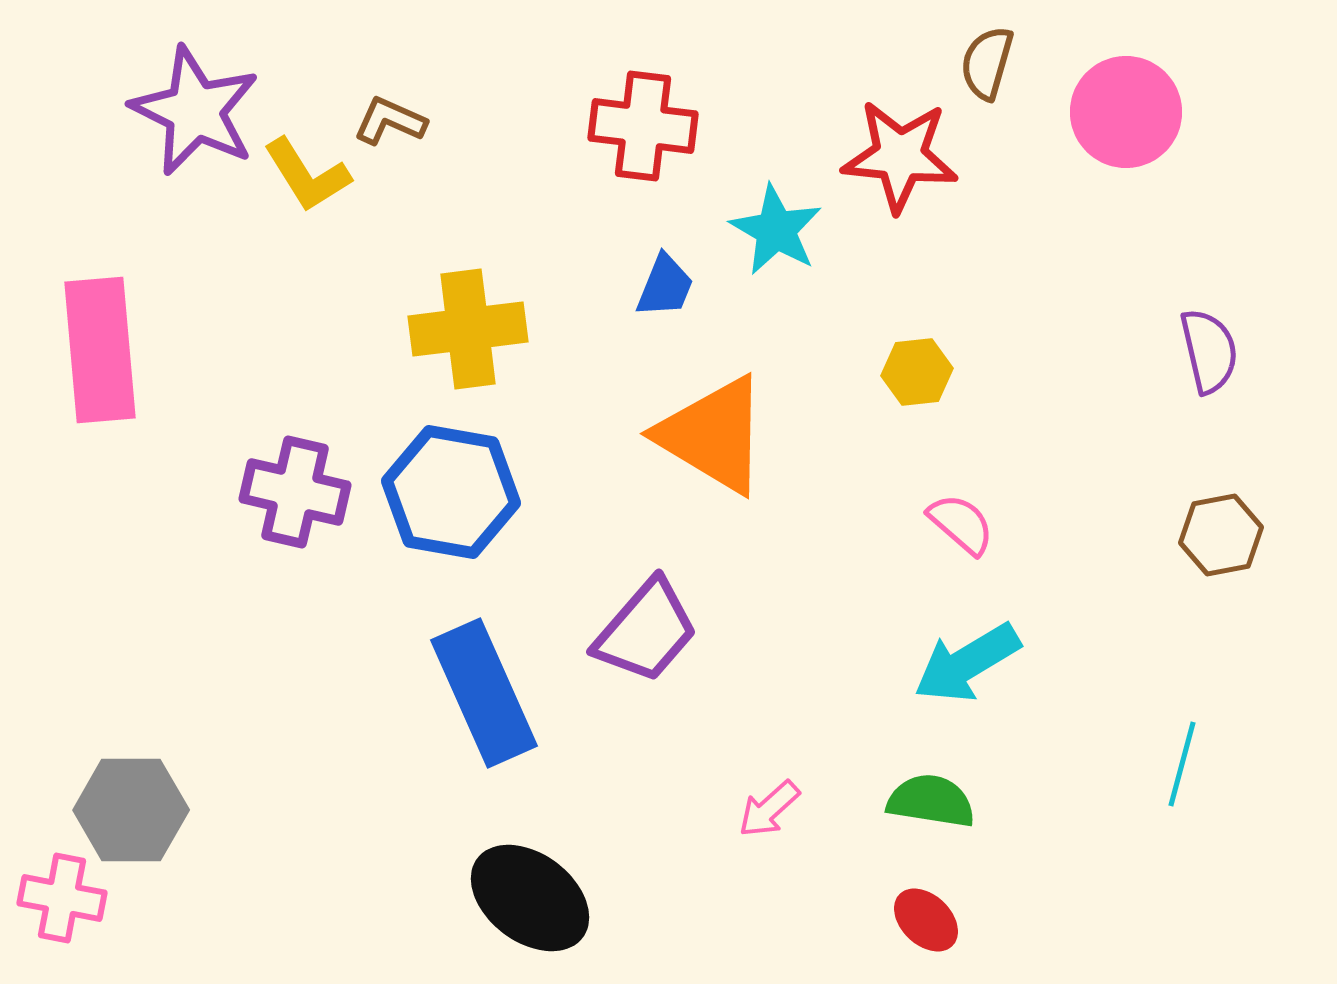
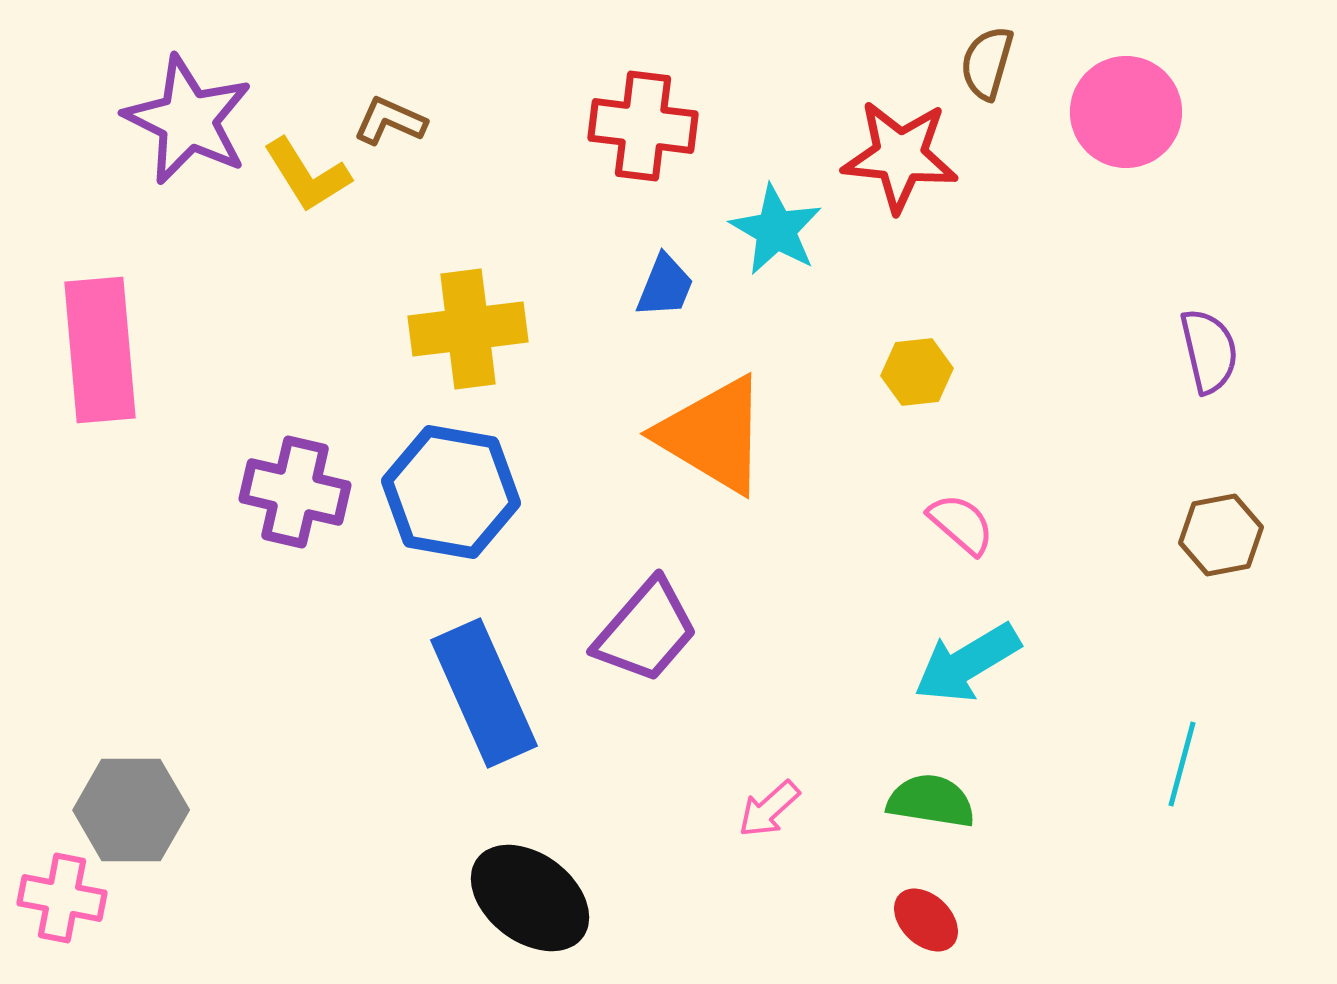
purple star: moved 7 px left, 9 px down
